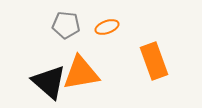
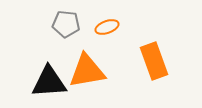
gray pentagon: moved 1 px up
orange triangle: moved 6 px right, 2 px up
black triangle: rotated 45 degrees counterclockwise
